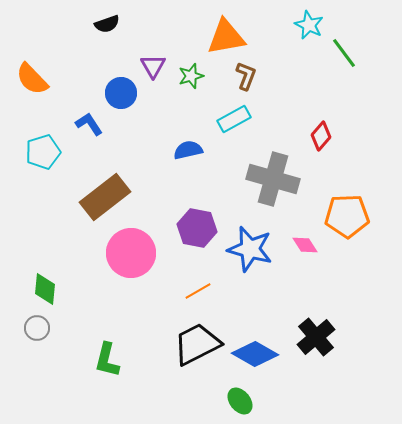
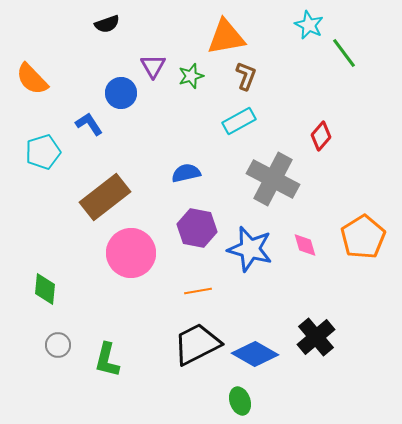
cyan rectangle: moved 5 px right, 2 px down
blue semicircle: moved 2 px left, 23 px down
gray cross: rotated 12 degrees clockwise
orange pentagon: moved 16 px right, 21 px down; rotated 30 degrees counterclockwise
pink diamond: rotated 16 degrees clockwise
orange line: rotated 20 degrees clockwise
gray circle: moved 21 px right, 17 px down
green ellipse: rotated 20 degrees clockwise
